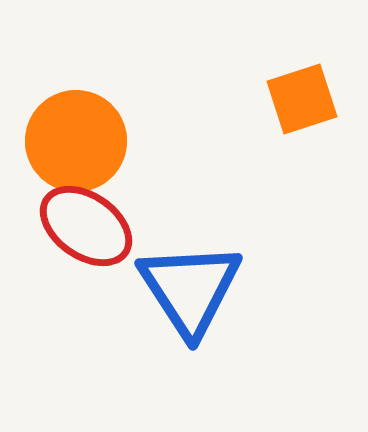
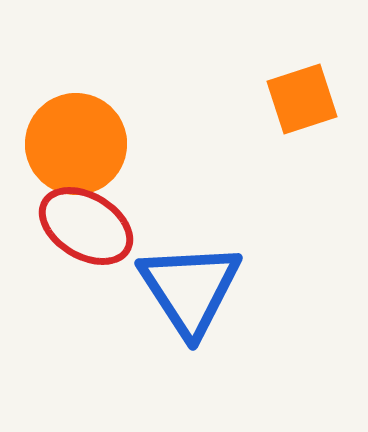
orange circle: moved 3 px down
red ellipse: rotated 4 degrees counterclockwise
